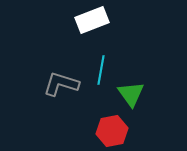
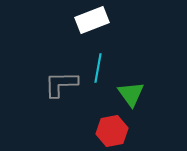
cyan line: moved 3 px left, 2 px up
gray L-shape: rotated 18 degrees counterclockwise
